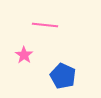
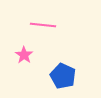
pink line: moved 2 px left
